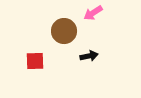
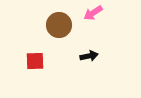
brown circle: moved 5 px left, 6 px up
